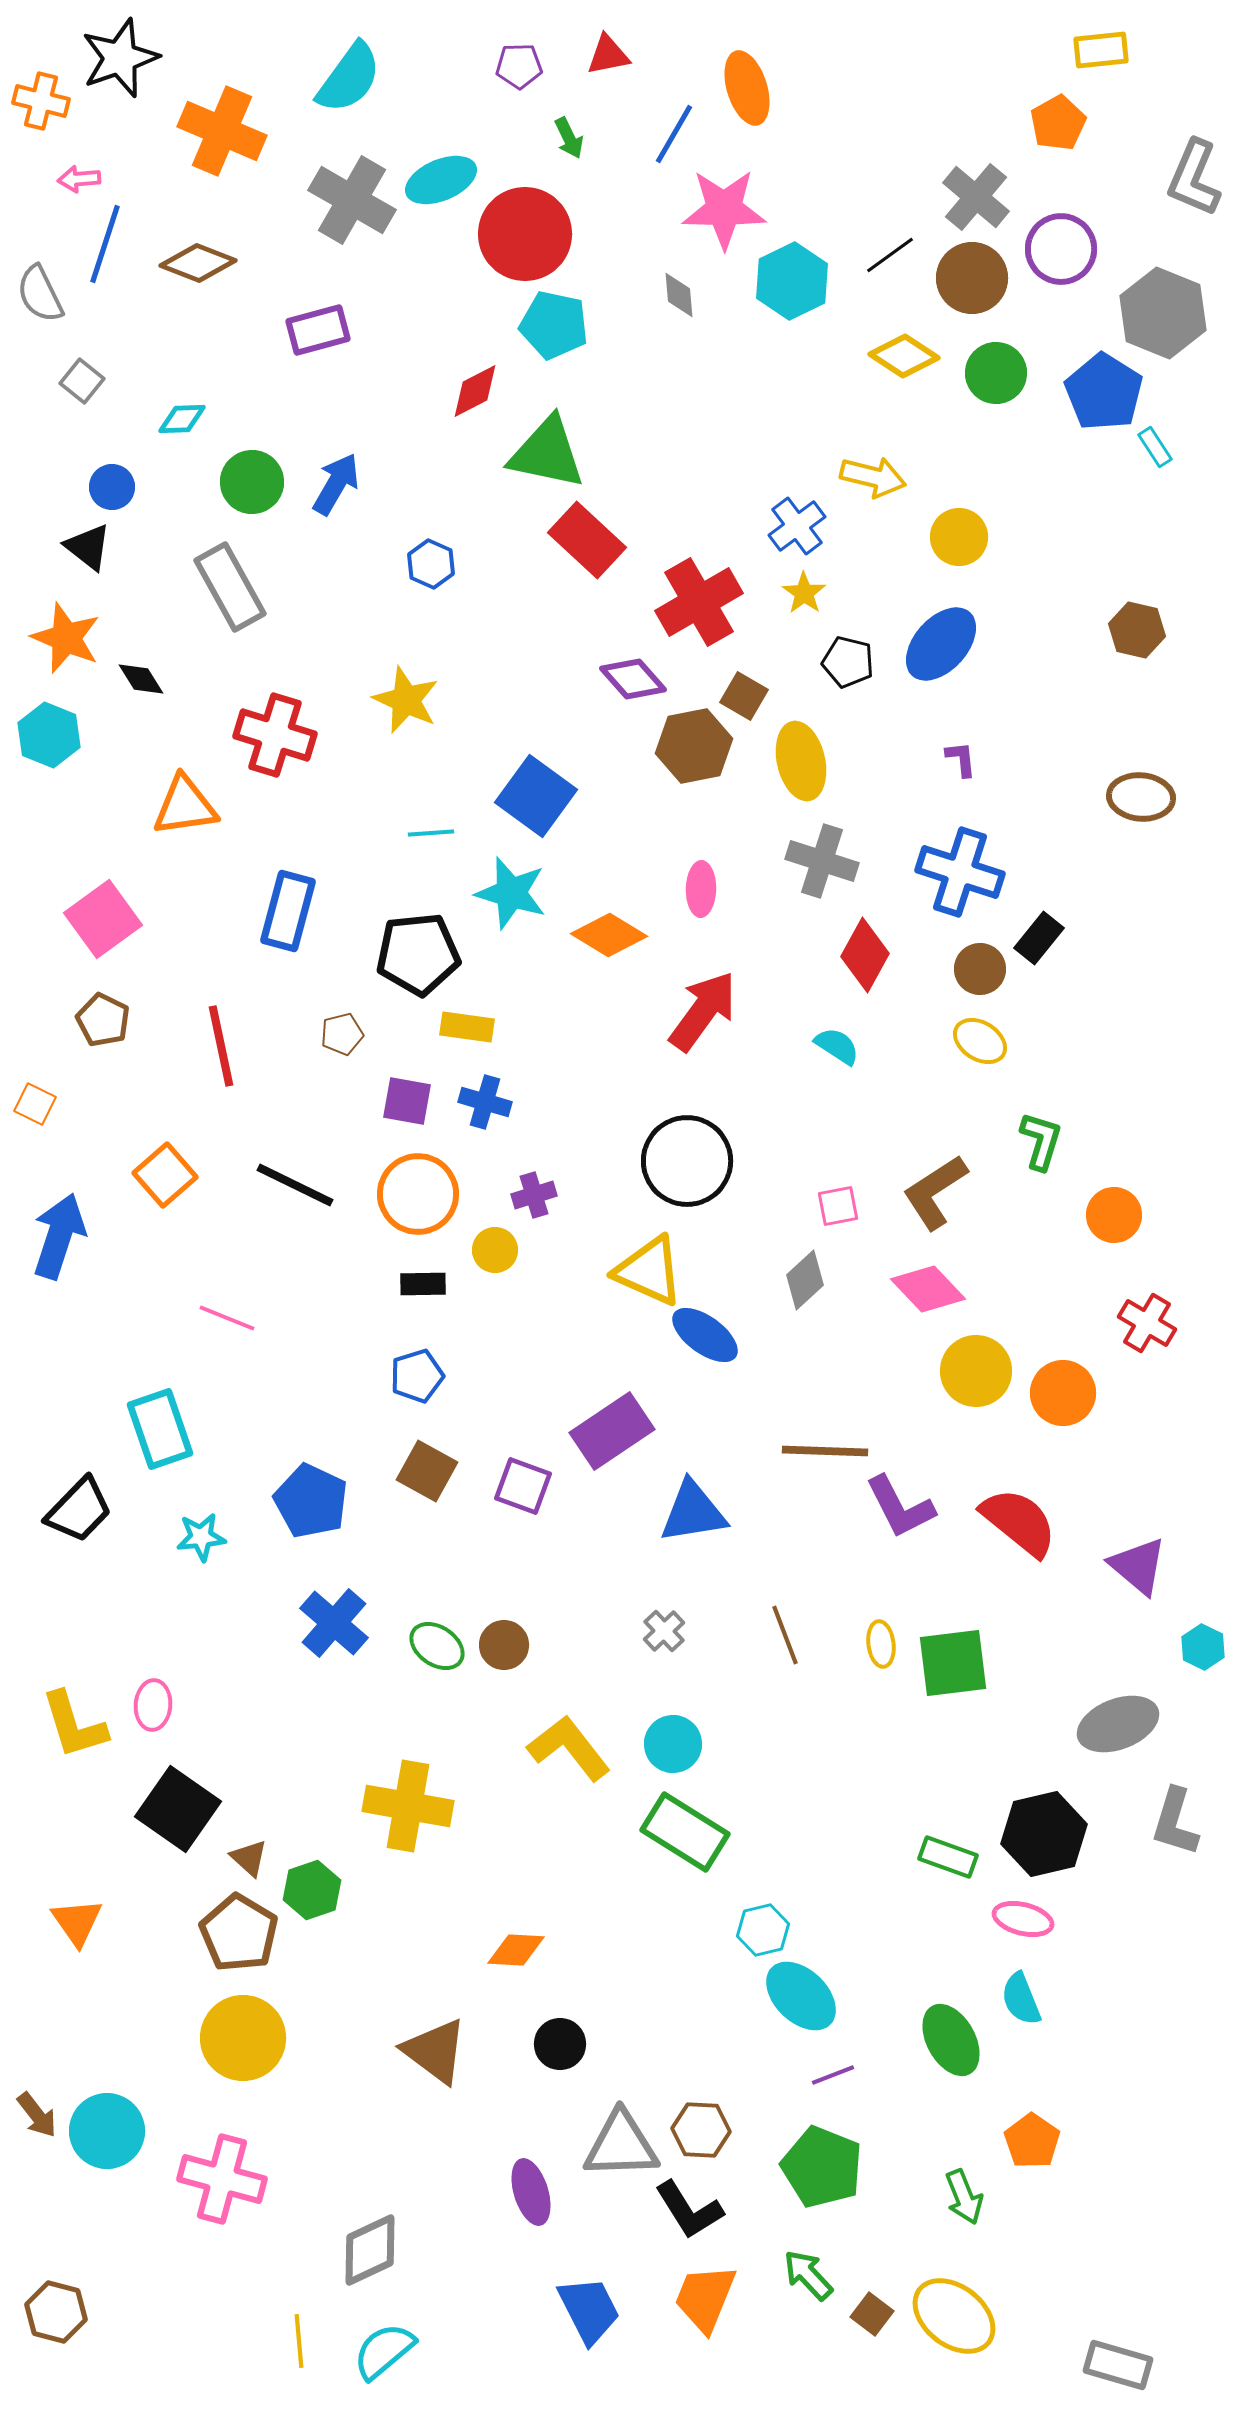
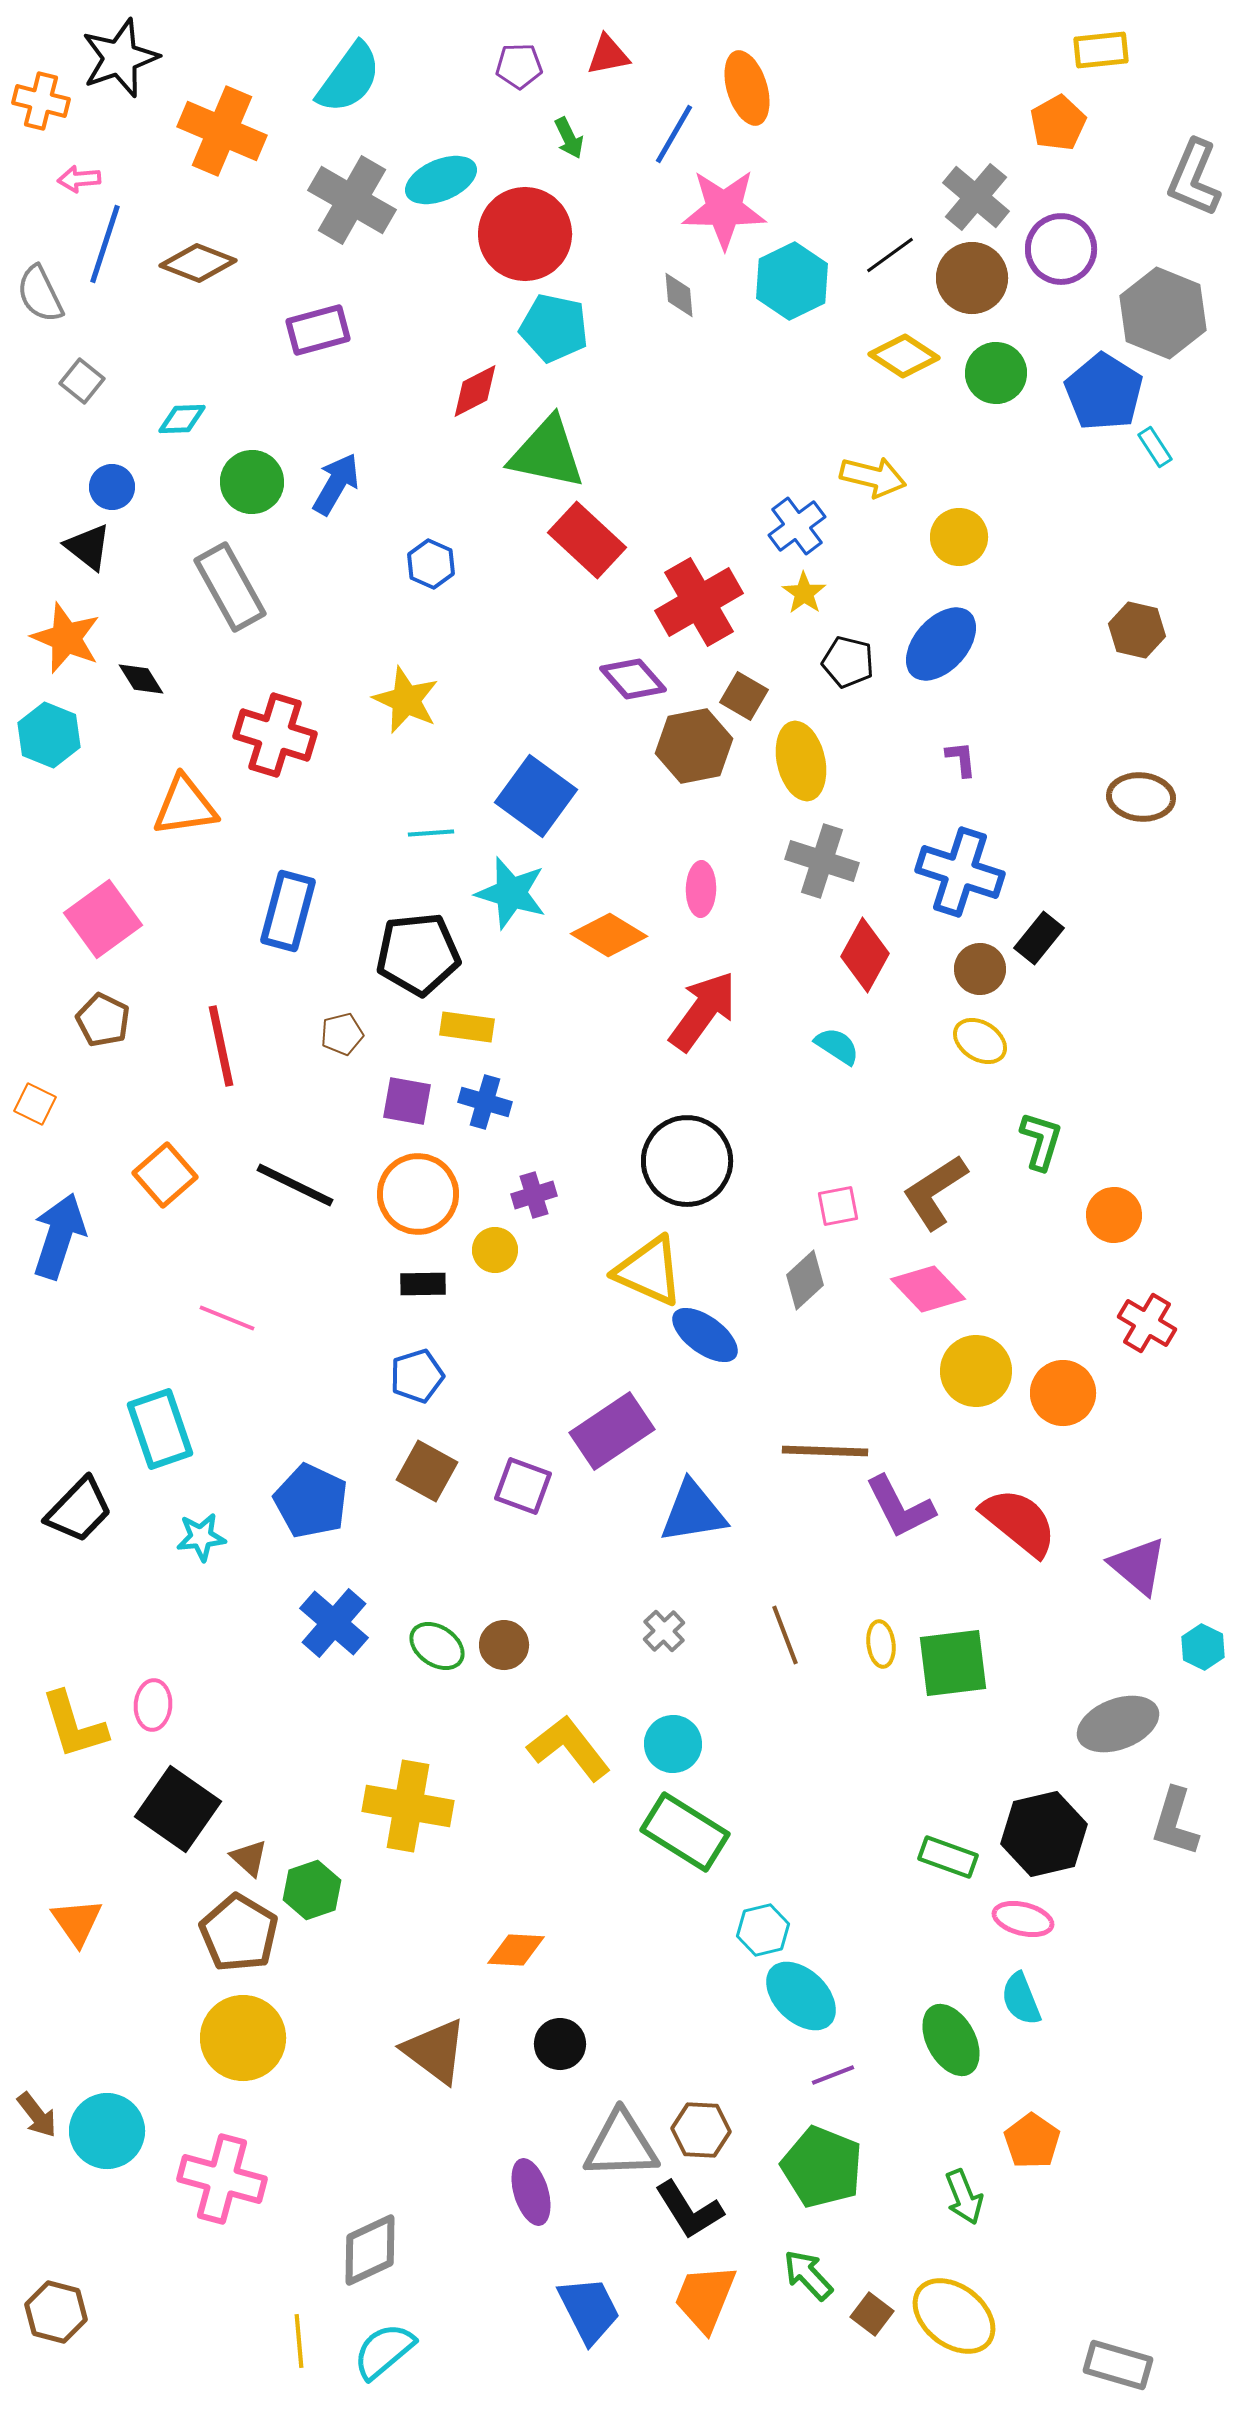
cyan pentagon at (554, 325): moved 3 px down
